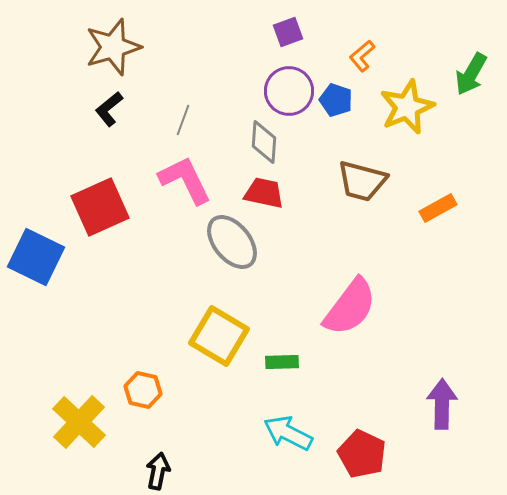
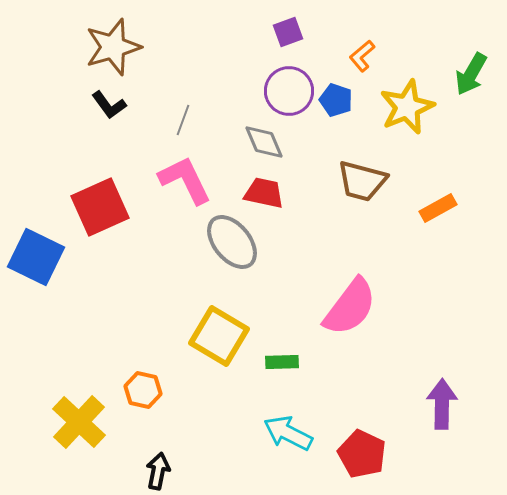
black L-shape: moved 4 px up; rotated 87 degrees counterclockwise
gray diamond: rotated 27 degrees counterclockwise
